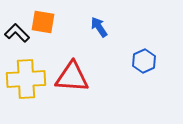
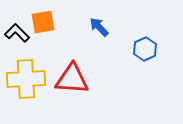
orange square: rotated 20 degrees counterclockwise
blue arrow: rotated 10 degrees counterclockwise
blue hexagon: moved 1 px right, 12 px up
red triangle: moved 2 px down
